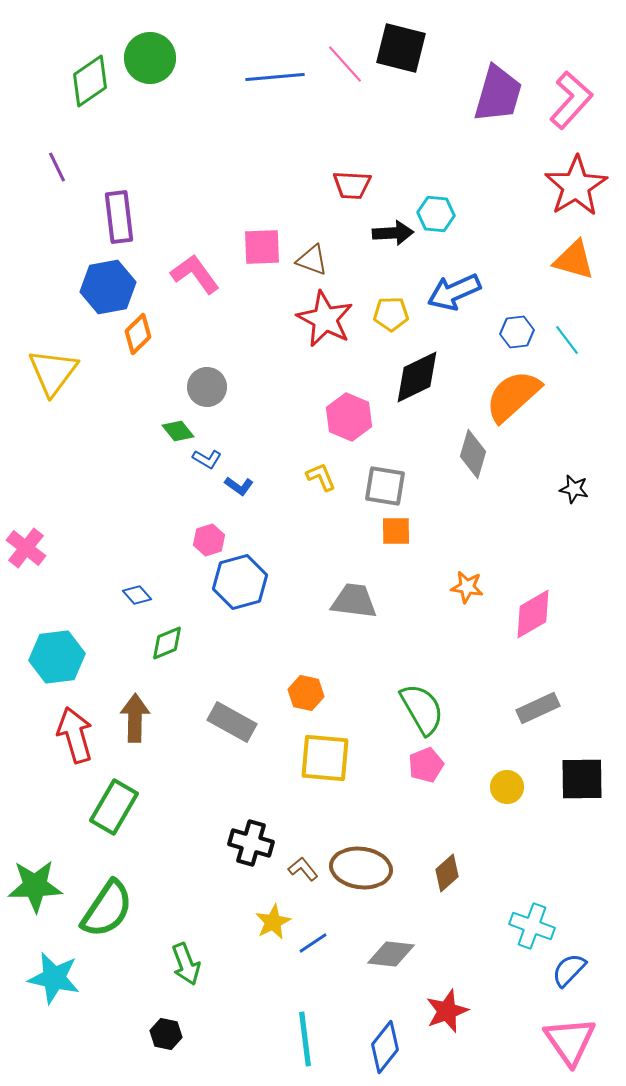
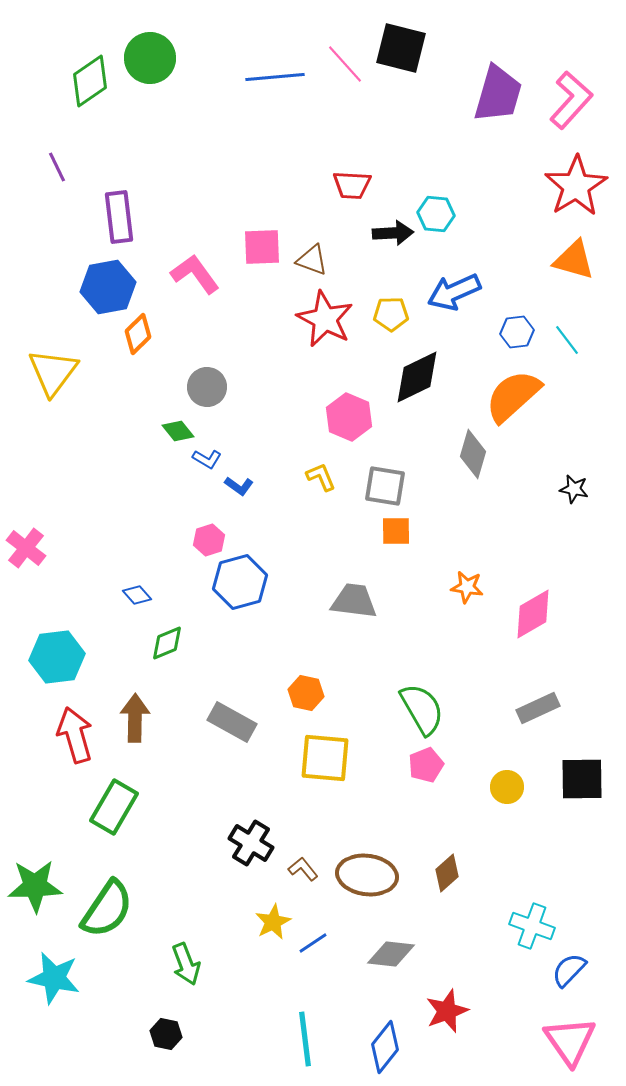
black cross at (251, 843): rotated 15 degrees clockwise
brown ellipse at (361, 868): moved 6 px right, 7 px down
